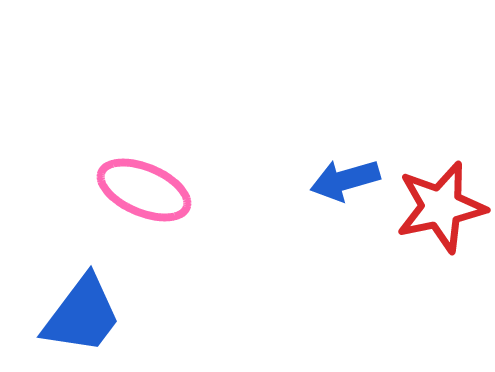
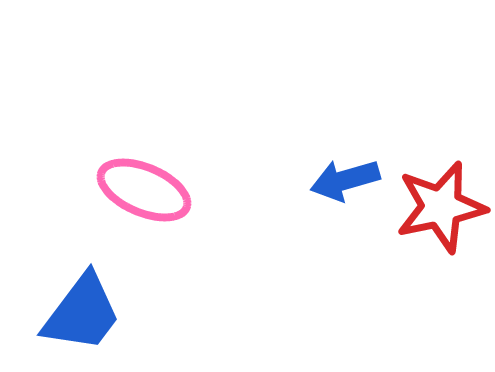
blue trapezoid: moved 2 px up
